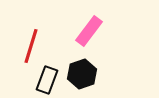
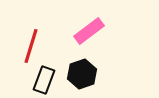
pink rectangle: rotated 16 degrees clockwise
black rectangle: moved 3 px left
